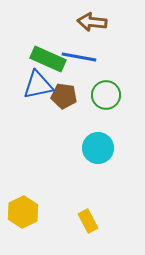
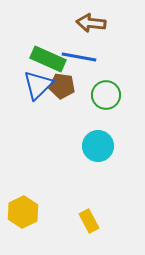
brown arrow: moved 1 px left, 1 px down
blue triangle: rotated 32 degrees counterclockwise
brown pentagon: moved 2 px left, 10 px up
cyan circle: moved 2 px up
yellow rectangle: moved 1 px right
